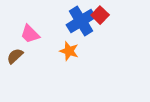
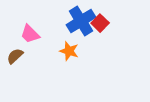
red square: moved 8 px down
